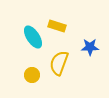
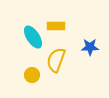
yellow rectangle: moved 1 px left; rotated 18 degrees counterclockwise
yellow semicircle: moved 3 px left, 3 px up
